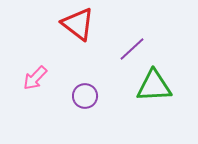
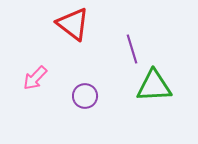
red triangle: moved 5 px left
purple line: rotated 64 degrees counterclockwise
